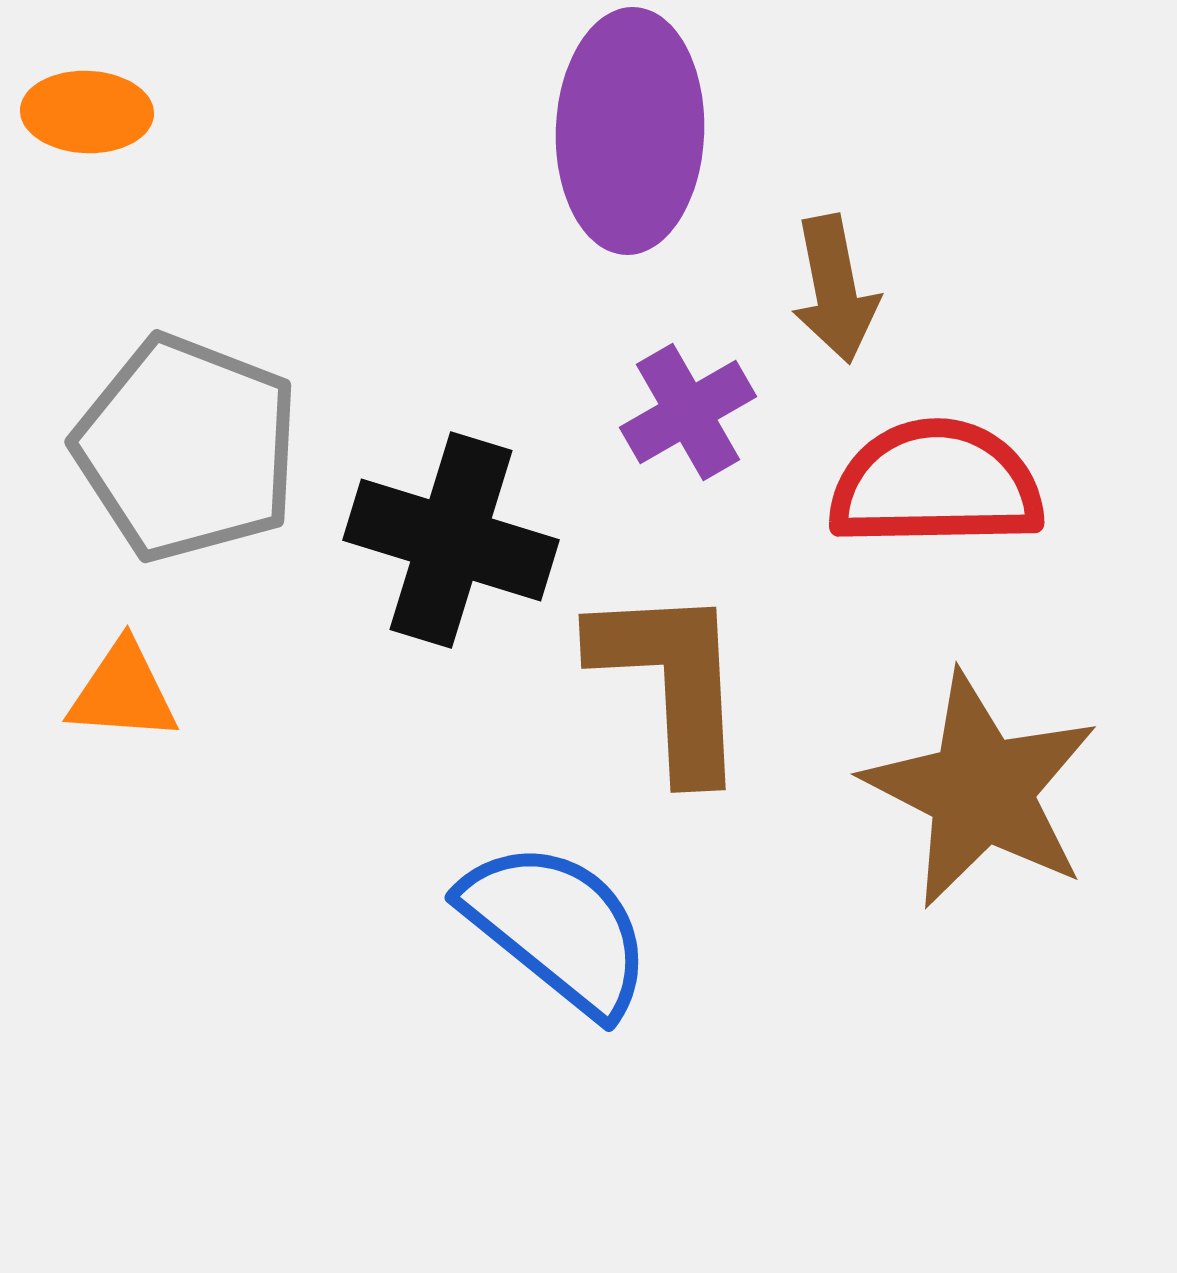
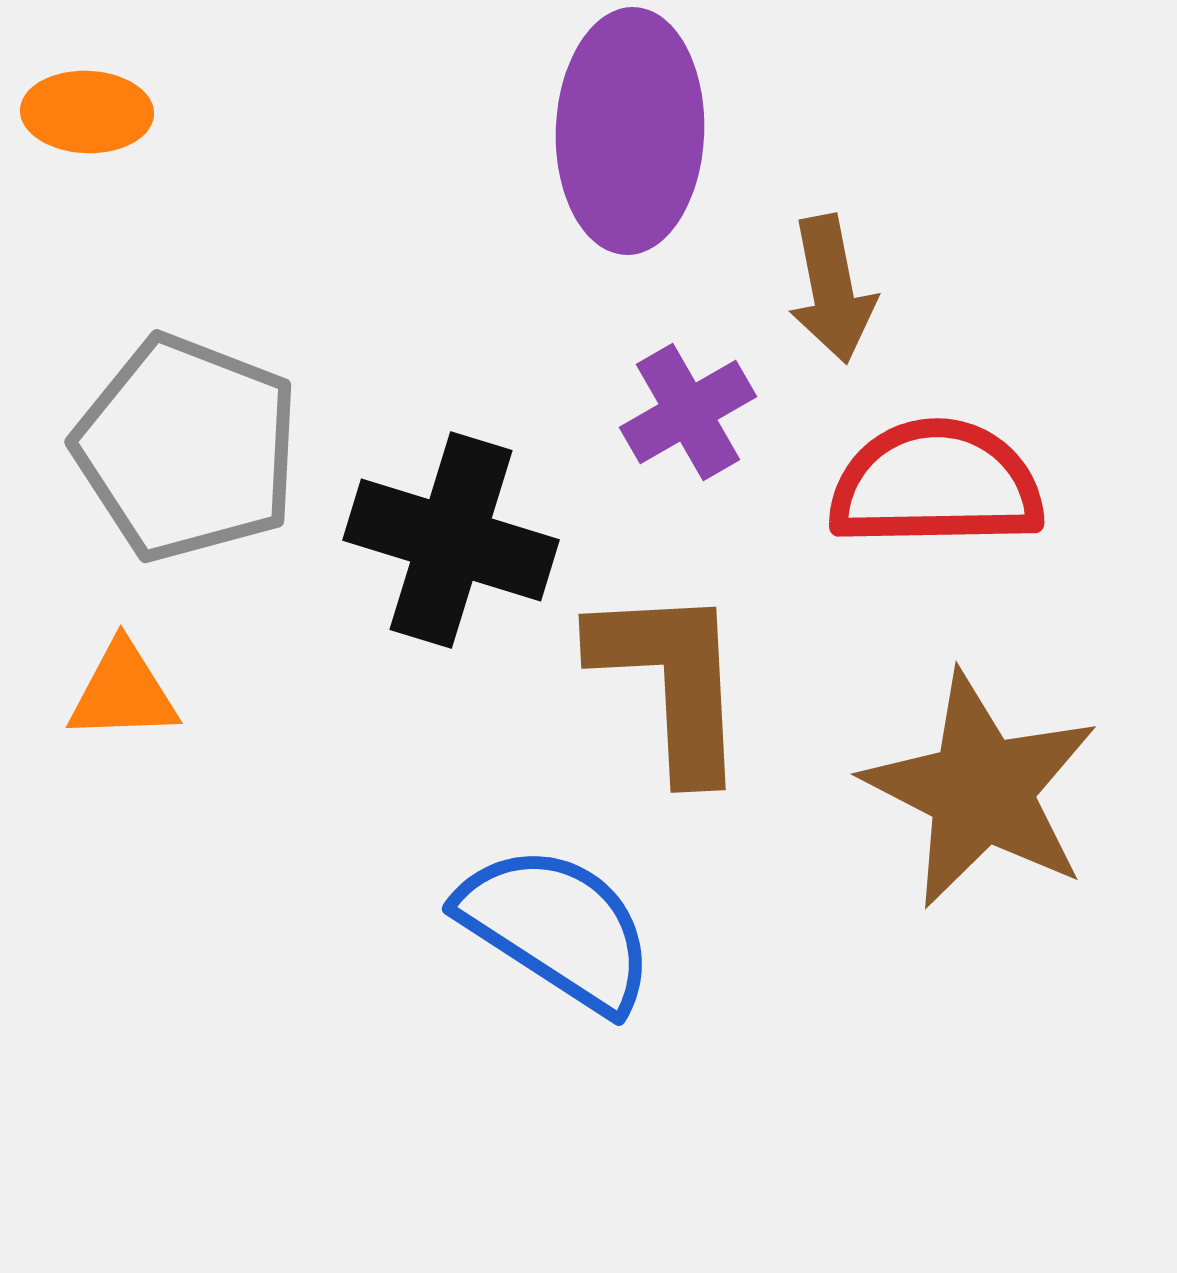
brown arrow: moved 3 px left
orange triangle: rotated 6 degrees counterclockwise
blue semicircle: rotated 6 degrees counterclockwise
